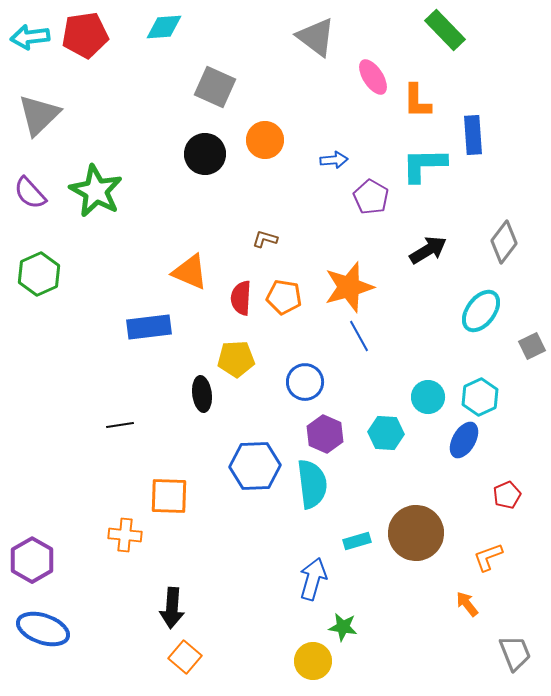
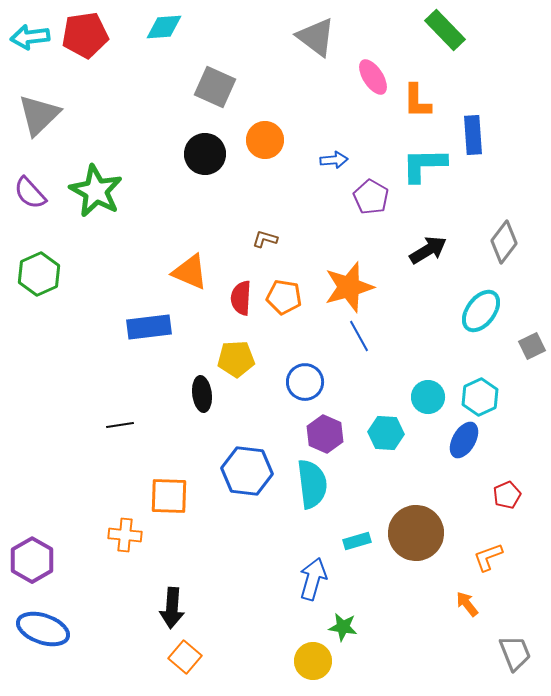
blue hexagon at (255, 466): moved 8 px left, 5 px down; rotated 9 degrees clockwise
